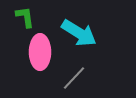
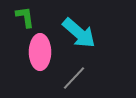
cyan arrow: rotated 9 degrees clockwise
